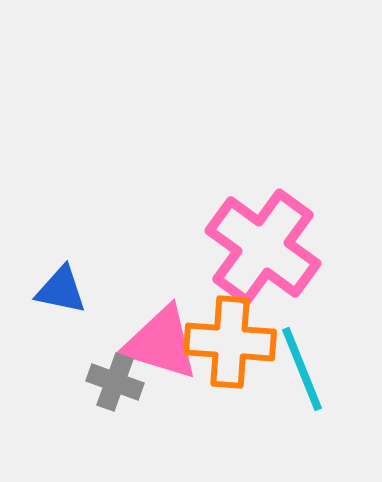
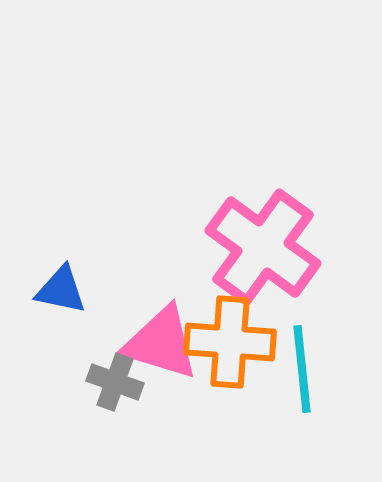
cyan line: rotated 16 degrees clockwise
